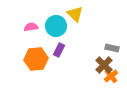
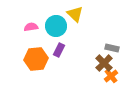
brown cross: moved 2 px up
